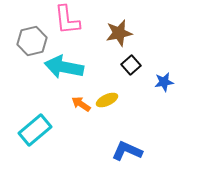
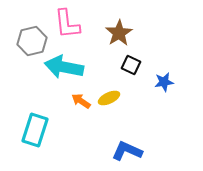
pink L-shape: moved 4 px down
brown star: rotated 20 degrees counterclockwise
black square: rotated 24 degrees counterclockwise
yellow ellipse: moved 2 px right, 2 px up
orange arrow: moved 3 px up
cyan rectangle: rotated 32 degrees counterclockwise
